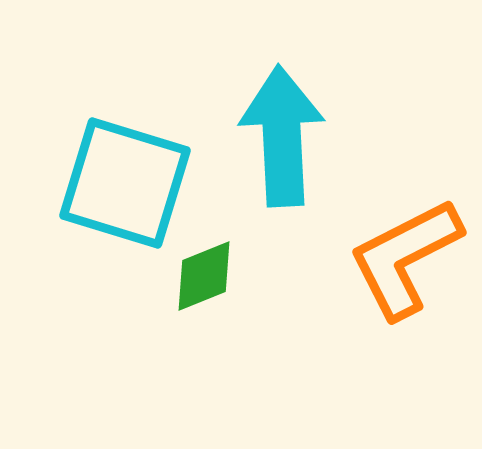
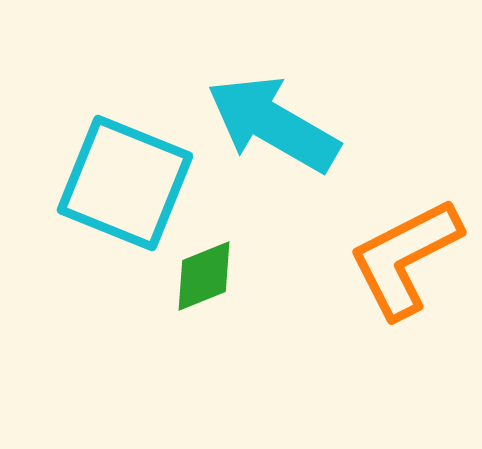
cyan arrow: moved 9 px left, 12 px up; rotated 57 degrees counterclockwise
cyan square: rotated 5 degrees clockwise
